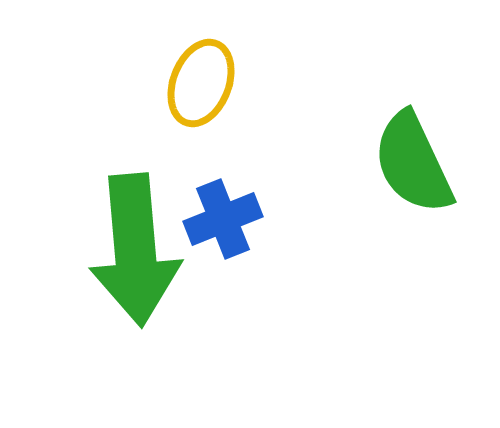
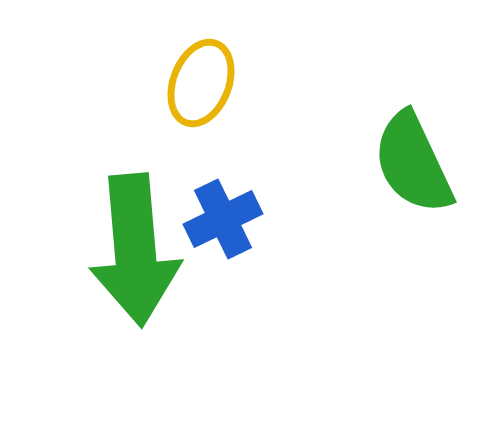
blue cross: rotated 4 degrees counterclockwise
